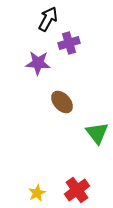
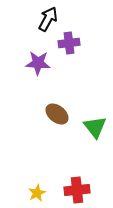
purple cross: rotated 10 degrees clockwise
brown ellipse: moved 5 px left, 12 px down; rotated 10 degrees counterclockwise
green triangle: moved 2 px left, 6 px up
red cross: rotated 30 degrees clockwise
